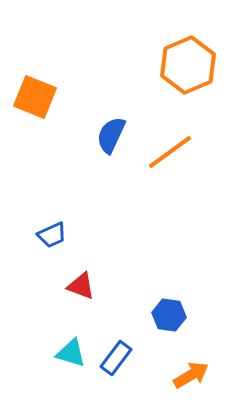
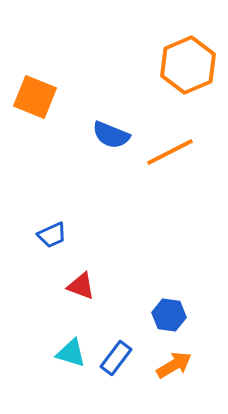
blue semicircle: rotated 93 degrees counterclockwise
orange line: rotated 9 degrees clockwise
orange arrow: moved 17 px left, 10 px up
